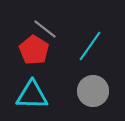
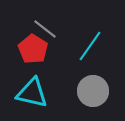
red pentagon: moved 1 px left, 1 px up
cyan triangle: moved 2 px up; rotated 12 degrees clockwise
